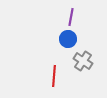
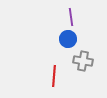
purple line: rotated 18 degrees counterclockwise
gray cross: rotated 24 degrees counterclockwise
